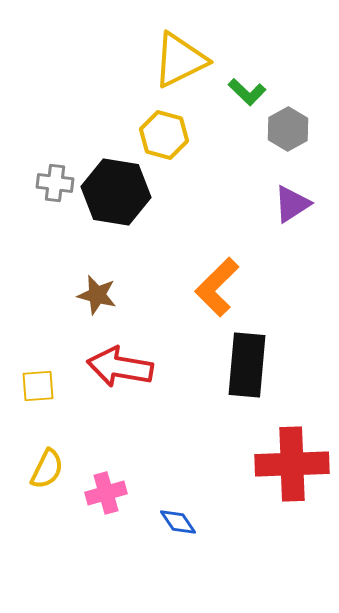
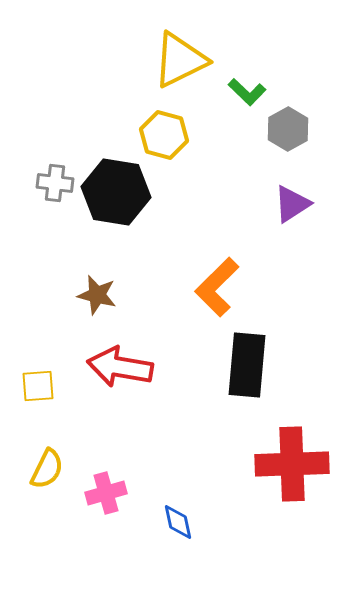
blue diamond: rotated 21 degrees clockwise
